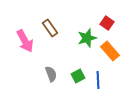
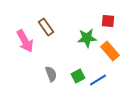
red square: moved 1 px right, 2 px up; rotated 32 degrees counterclockwise
brown rectangle: moved 4 px left, 1 px up
green star: rotated 12 degrees clockwise
blue line: rotated 60 degrees clockwise
